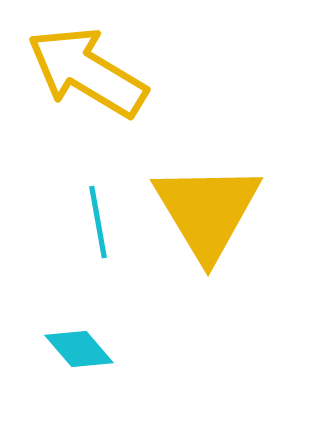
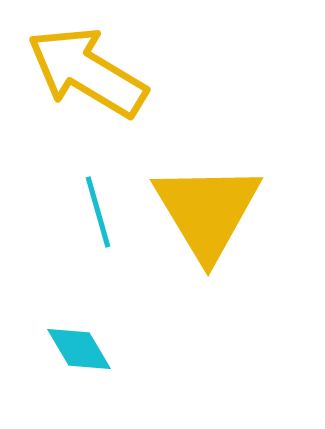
cyan line: moved 10 px up; rotated 6 degrees counterclockwise
cyan diamond: rotated 10 degrees clockwise
